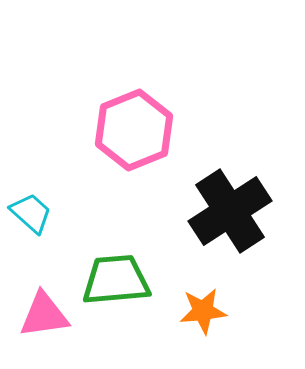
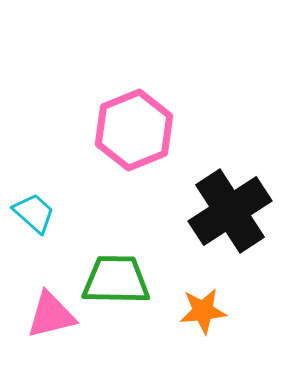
cyan trapezoid: moved 3 px right
green trapezoid: rotated 6 degrees clockwise
pink triangle: moved 7 px right; rotated 6 degrees counterclockwise
